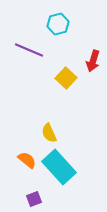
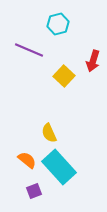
yellow square: moved 2 px left, 2 px up
purple square: moved 8 px up
